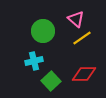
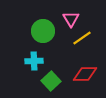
pink triangle: moved 5 px left; rotated 18 degrees clockwise
cyan cross: rotated 12 degrees clockwise
red diamond: moved 1 px right
